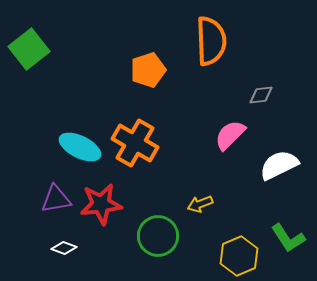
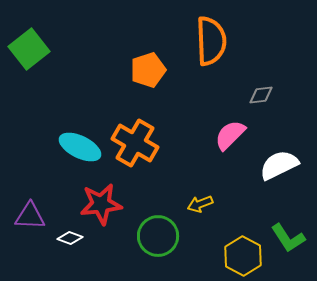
purple triangle: moved 26 px left, 17 px down; rotated 12 degrees clockwise
white diamond: moved 6 px right, 10 px up
yellow hexagon: moved 4 px right; rotated 9 degrees counterclockwise
